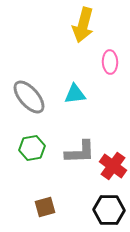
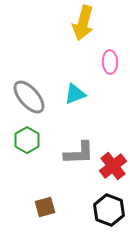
yellow arrow: moved 2 px up
cyan triangle: rotated 15 degrees counterclockwise
green hexagon: moved 5 px left, 8 px up; rotated 20 degrees counterclockwise
gray L-shape: moved 1 px left, 1 px down
red cross: rotated 16 degrees clockwise
black hexagon: rotated 20 degrees clockwise
